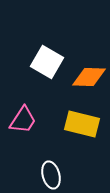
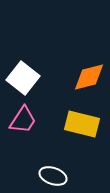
white square: moved 24 px left, 16 px down; rotated 8 degrees clockwise
orange diamond: rotated 16 degrees counterclockwise
white ellipse: moved 2 px right, 1 px down; rotated 56 degrees counterclockwise
